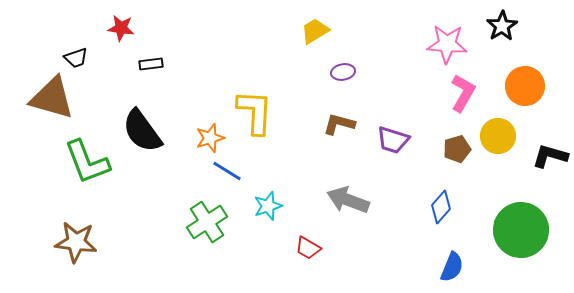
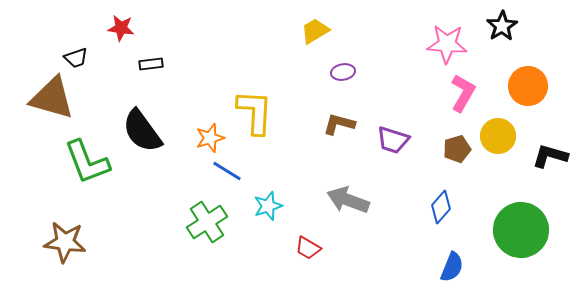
orange circle: moved 3 px right
brown star: moved 11 px left
